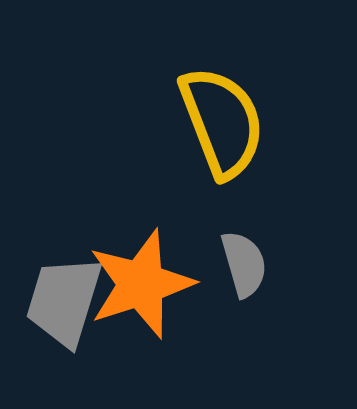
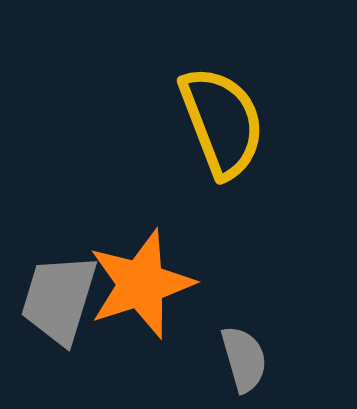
gray semicircle: moved 95 px down
gray trapezoid: moved 5 px left, 2 px up
